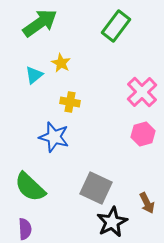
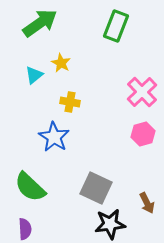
green rectangle: rotated 16 degrees counterclockwise
blue star: rotated 16 degrees clockwise
black star: moved 2 px left, 2 px down; rotated 20 degrees clockwise
